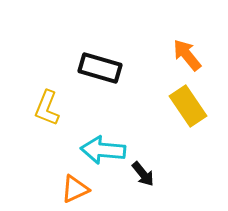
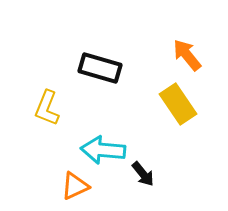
yellow rectangle: moved 10 px left, 2 px up
orange triangle: moved 3 px up
